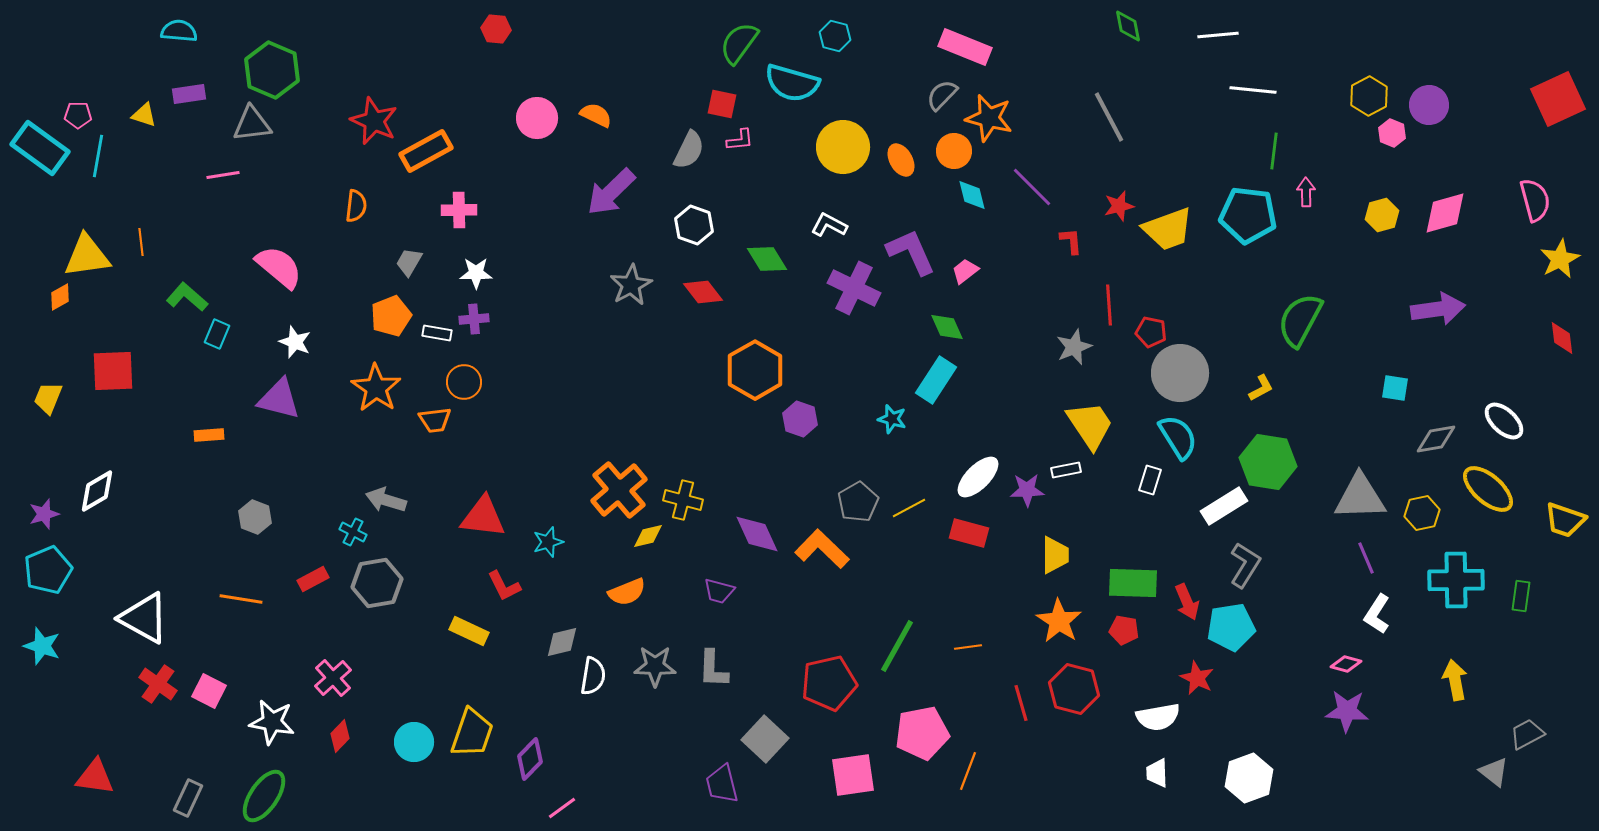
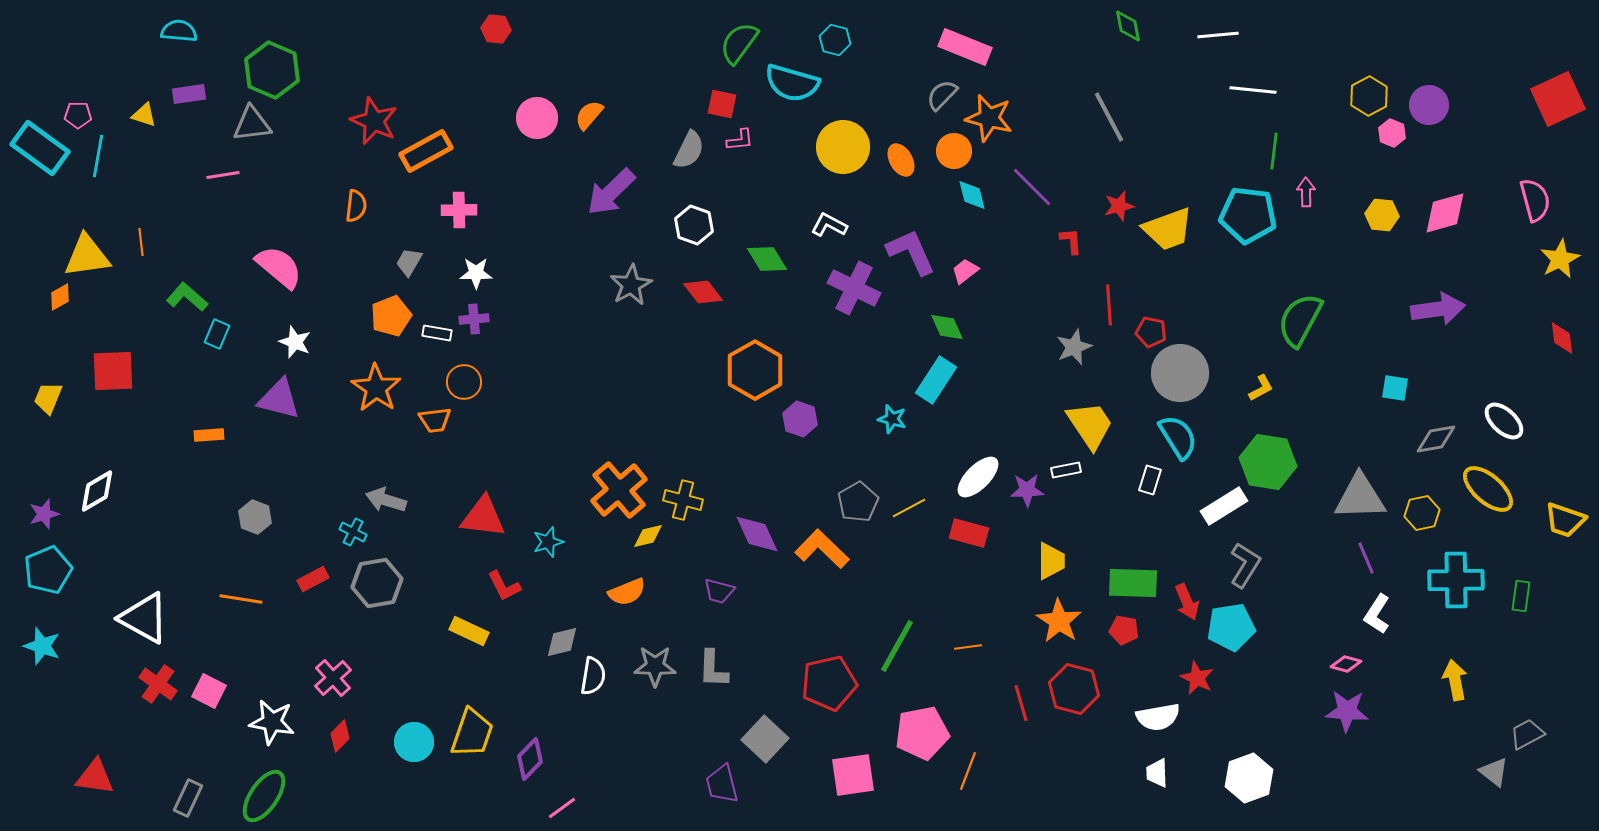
cyan hexagon at (835, 36): moved 4 px down
orange semicircle at (596, 115): moved 7 px left; rotated 76 degrees counterclockwise
yellow hexagon at (1382, 215): rotated 20 degrees clockwise
yellow trapezoid at (1055, 555): moved 4 px left, 6 px down
